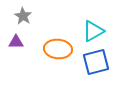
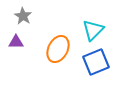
cyan triangle: moved 1 px up; rotated 15 degrees counterclockwise
orange ellipse: rotated 68 degrees counterclockwise
blue square: rotated 8 degrees counterclockwise
